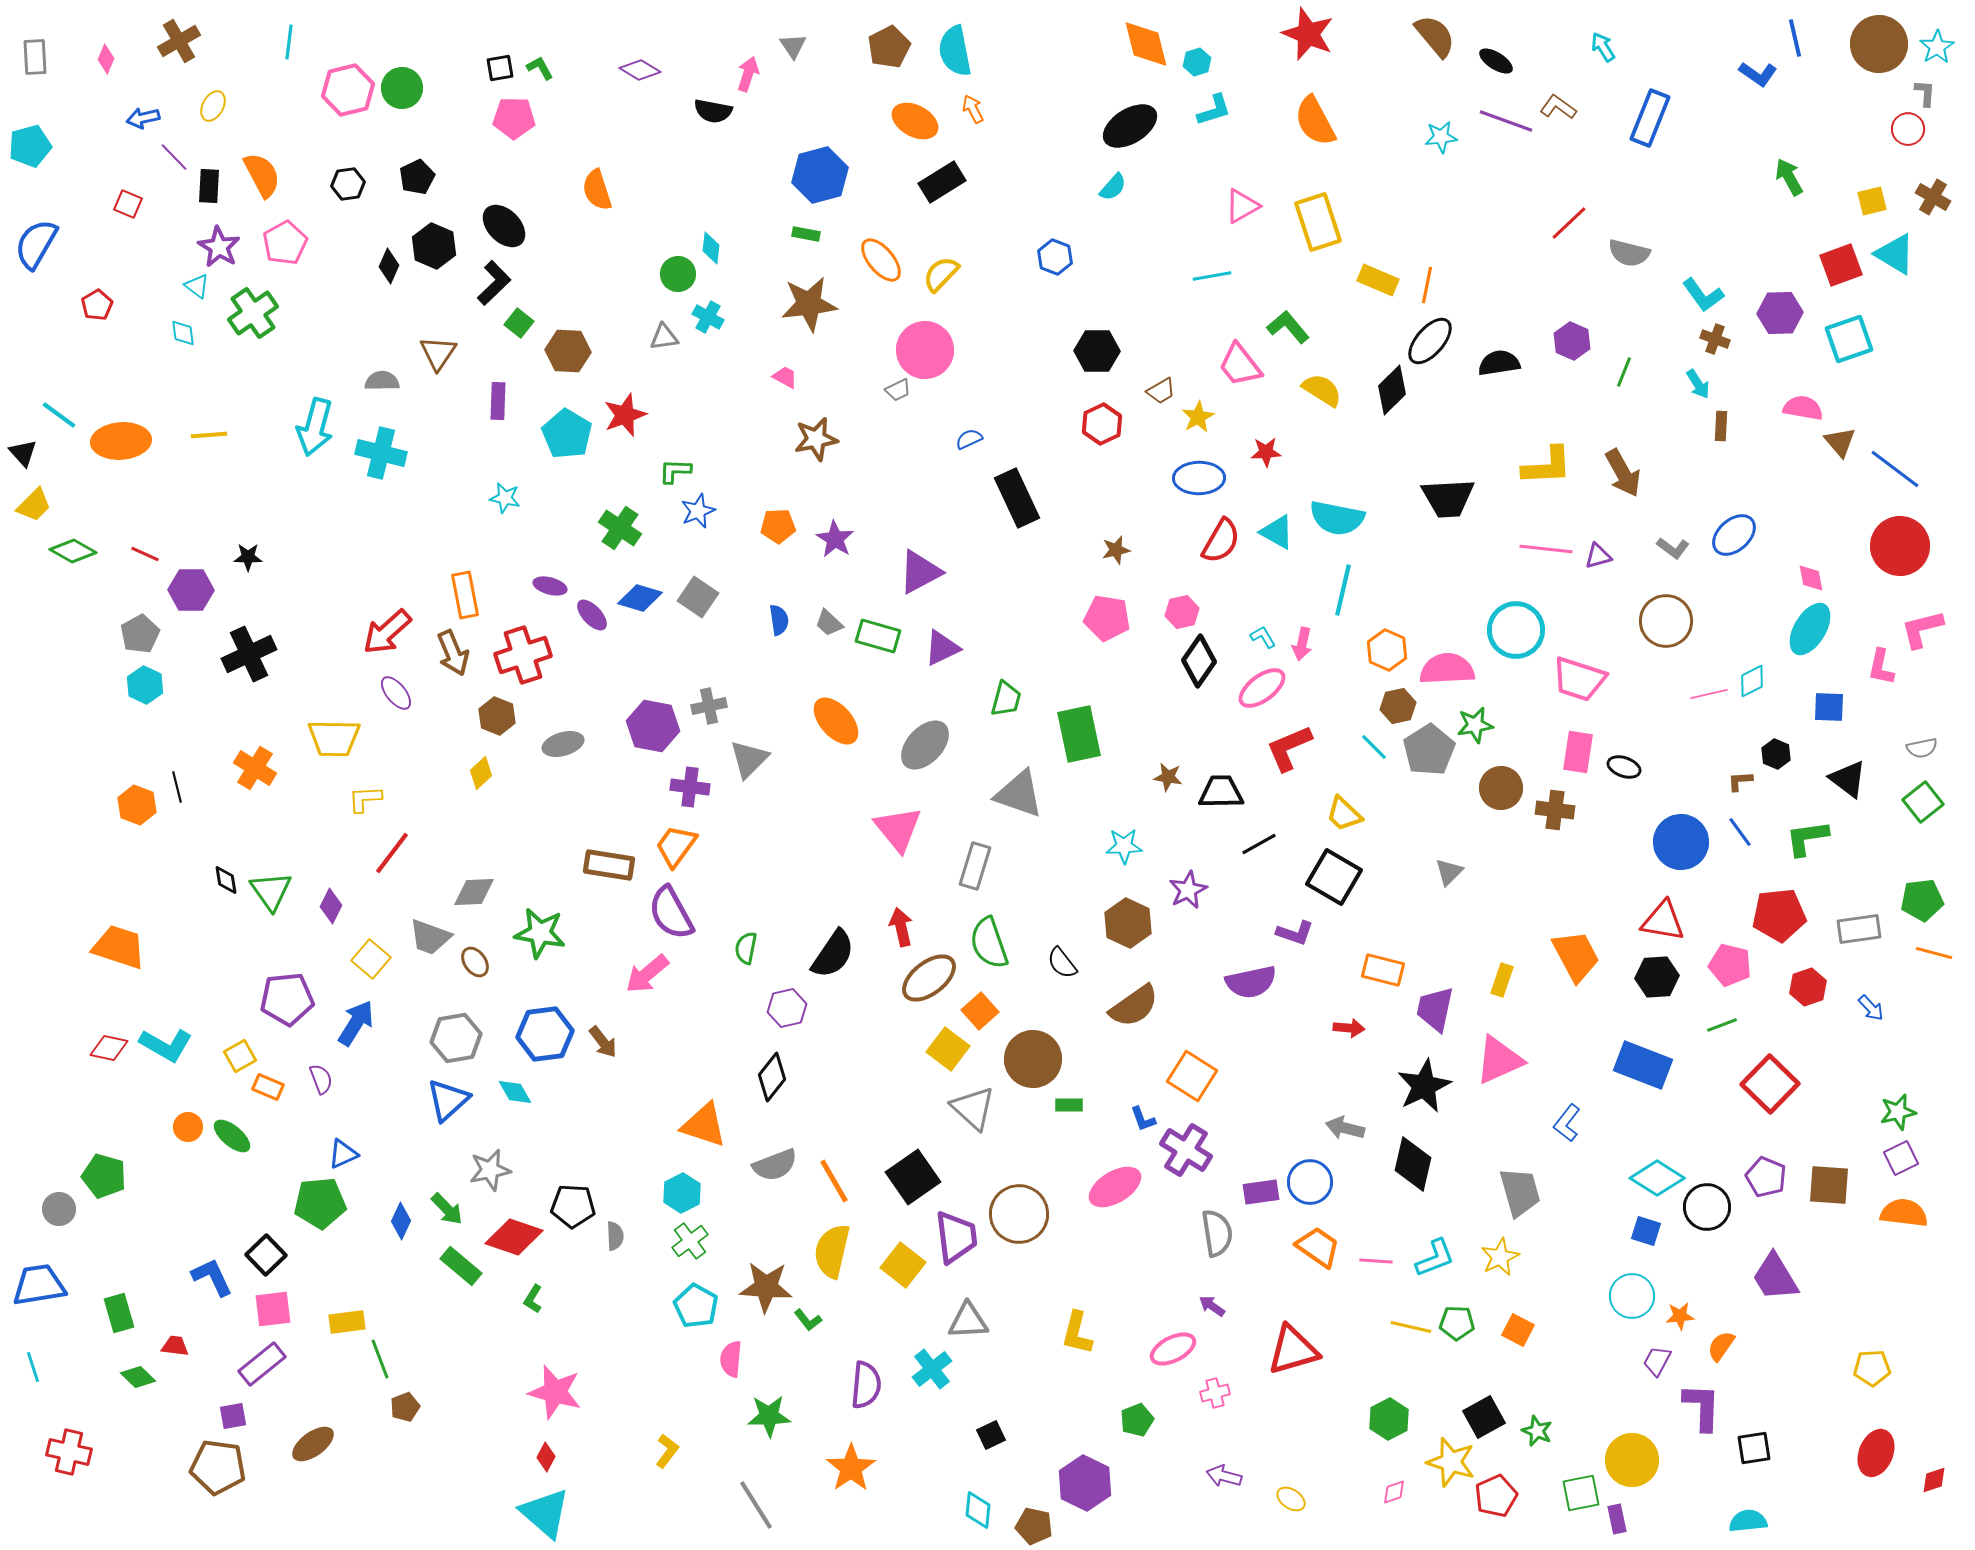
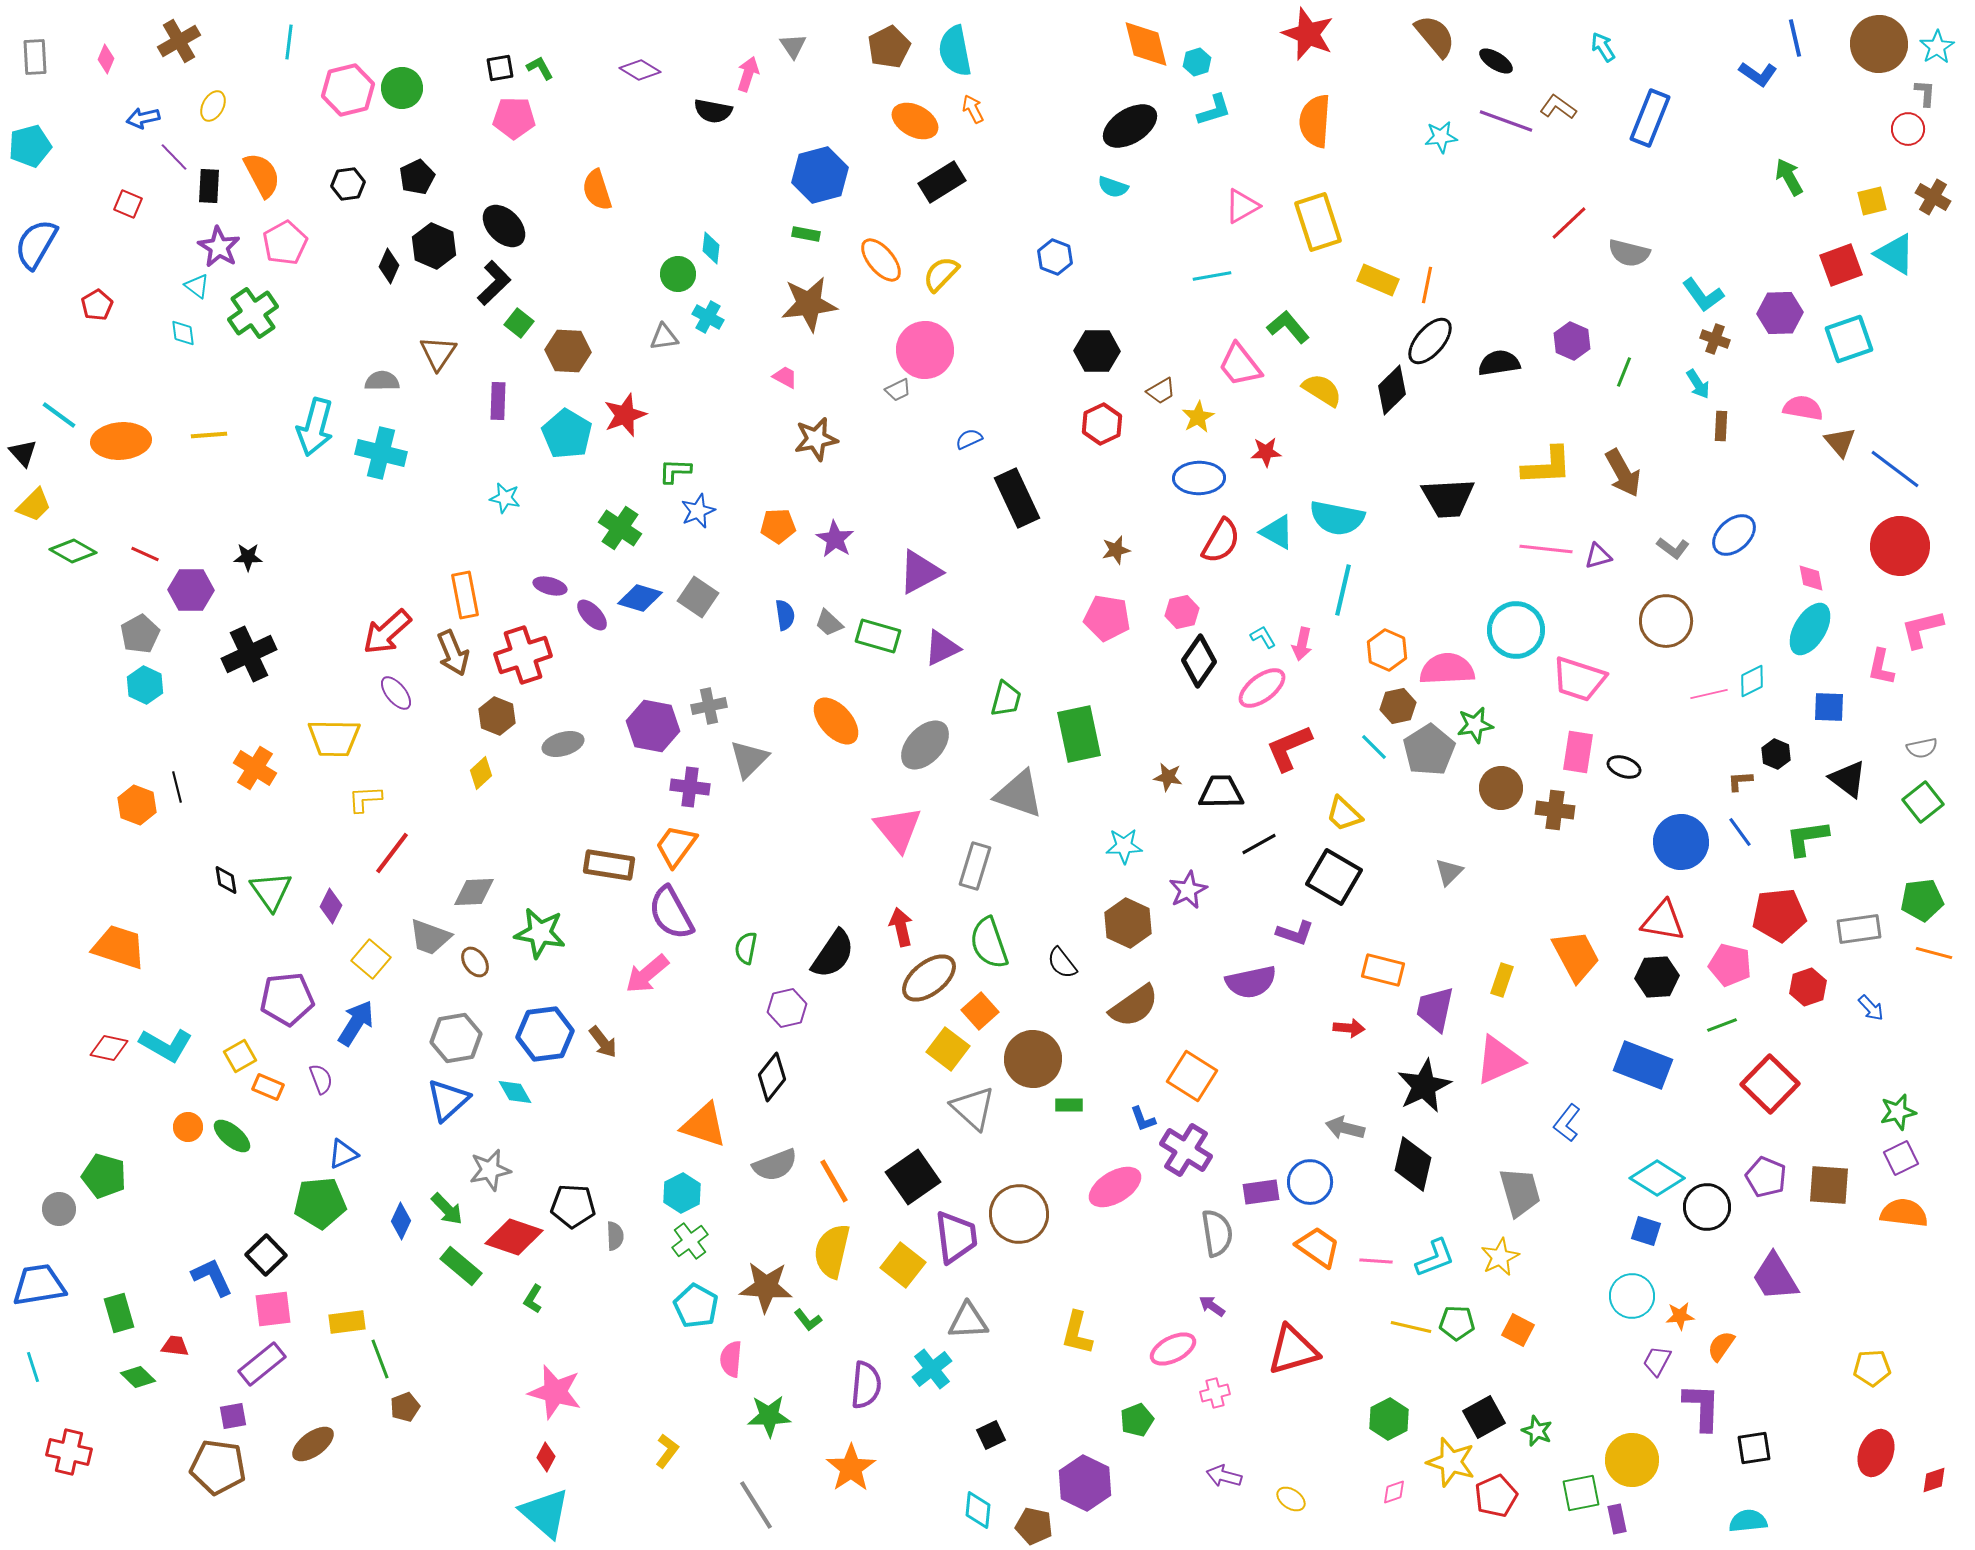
orange semicircle at (1315, 121): rotated 32 degrees clockwise
cyan semicircle at (1113, 187): rotated 68 degrees clockwise
blue semicircle at (779, 620): moved 6 px right, 5 px up
